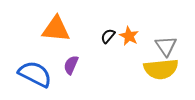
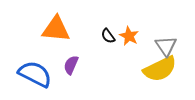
black semicircle: rotated 77 degrees counterclockwise
yellow semicircle: moved 1 px left; rotated 20 degrees counterclockwise
